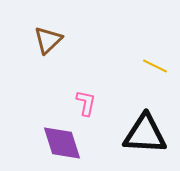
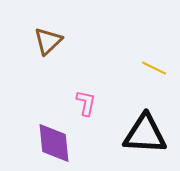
brown triangle: moved 1 px down
yellow line: moved 1 px left, 2 px down
purple diamond: moved 8 px left; rotated 12 degrees clockwise
